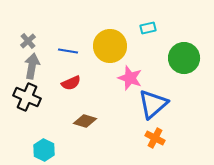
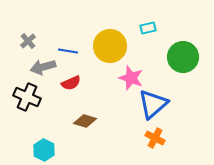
green circle: moved 1 px left, 1 px up
gray arrow: moved 11 px right, 1 px down; rotated 115 degrees counterclockwise
pink star: moved 1 px right
